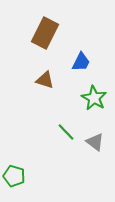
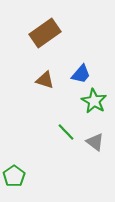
brown rectangle: rotated 28 degrees clockwise
blue trapezoid: moved 12 px down; rotated 15 degrees clockwise
green star: moved 3 px down
green pentagon: rotated 20 degrees clockwise
